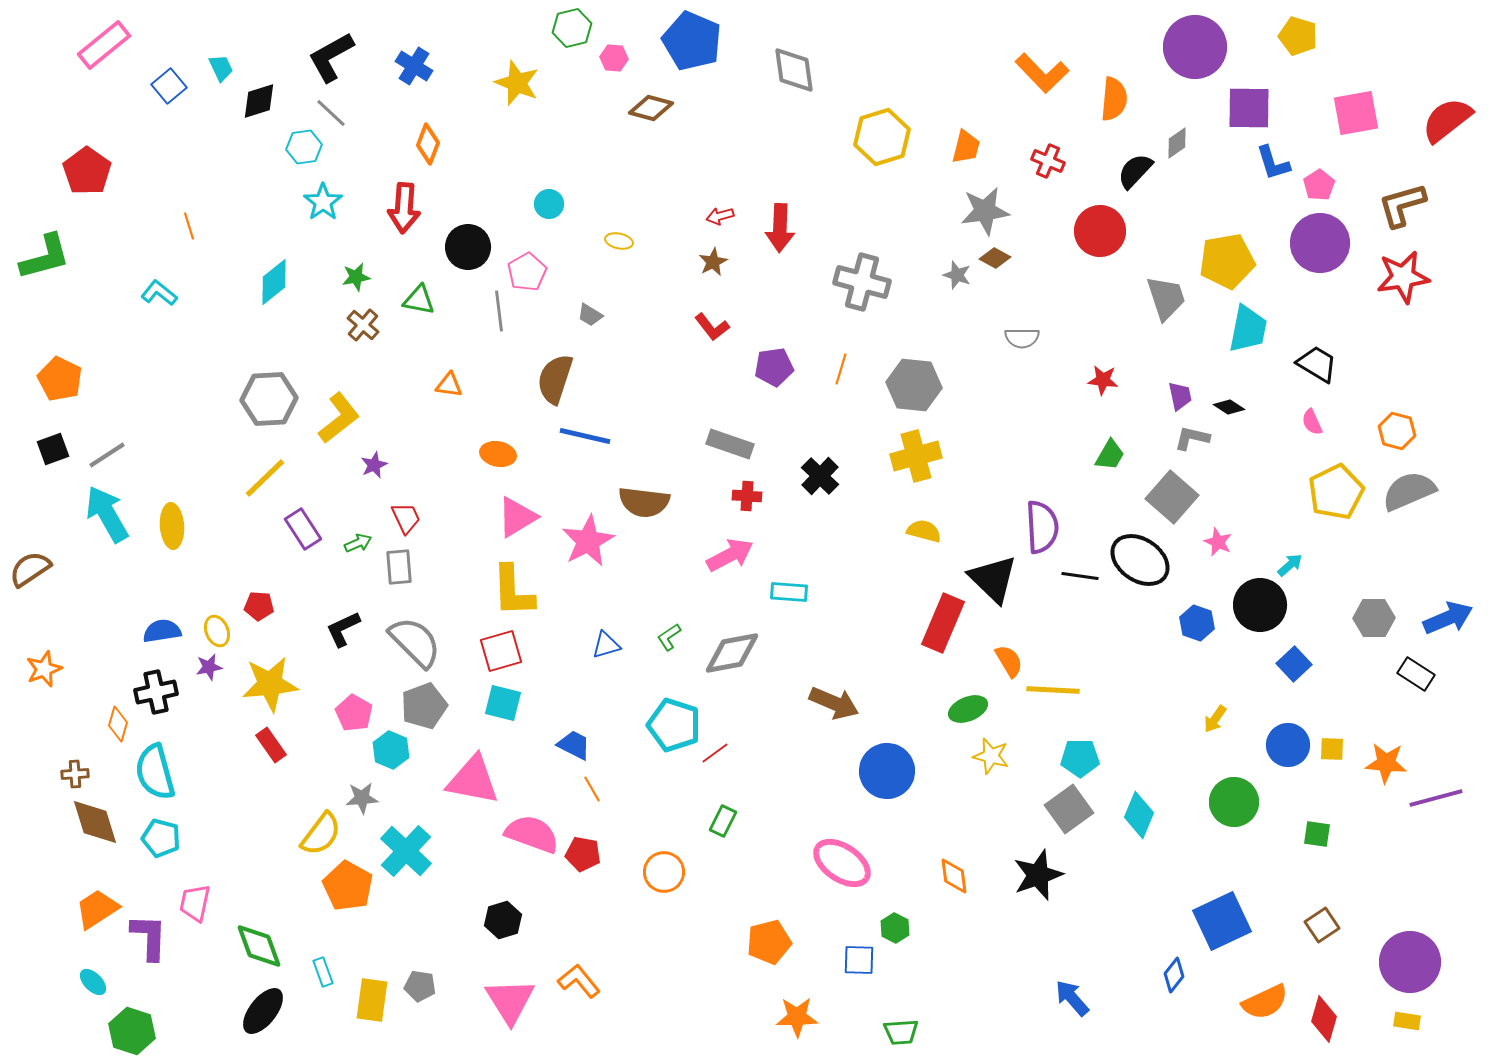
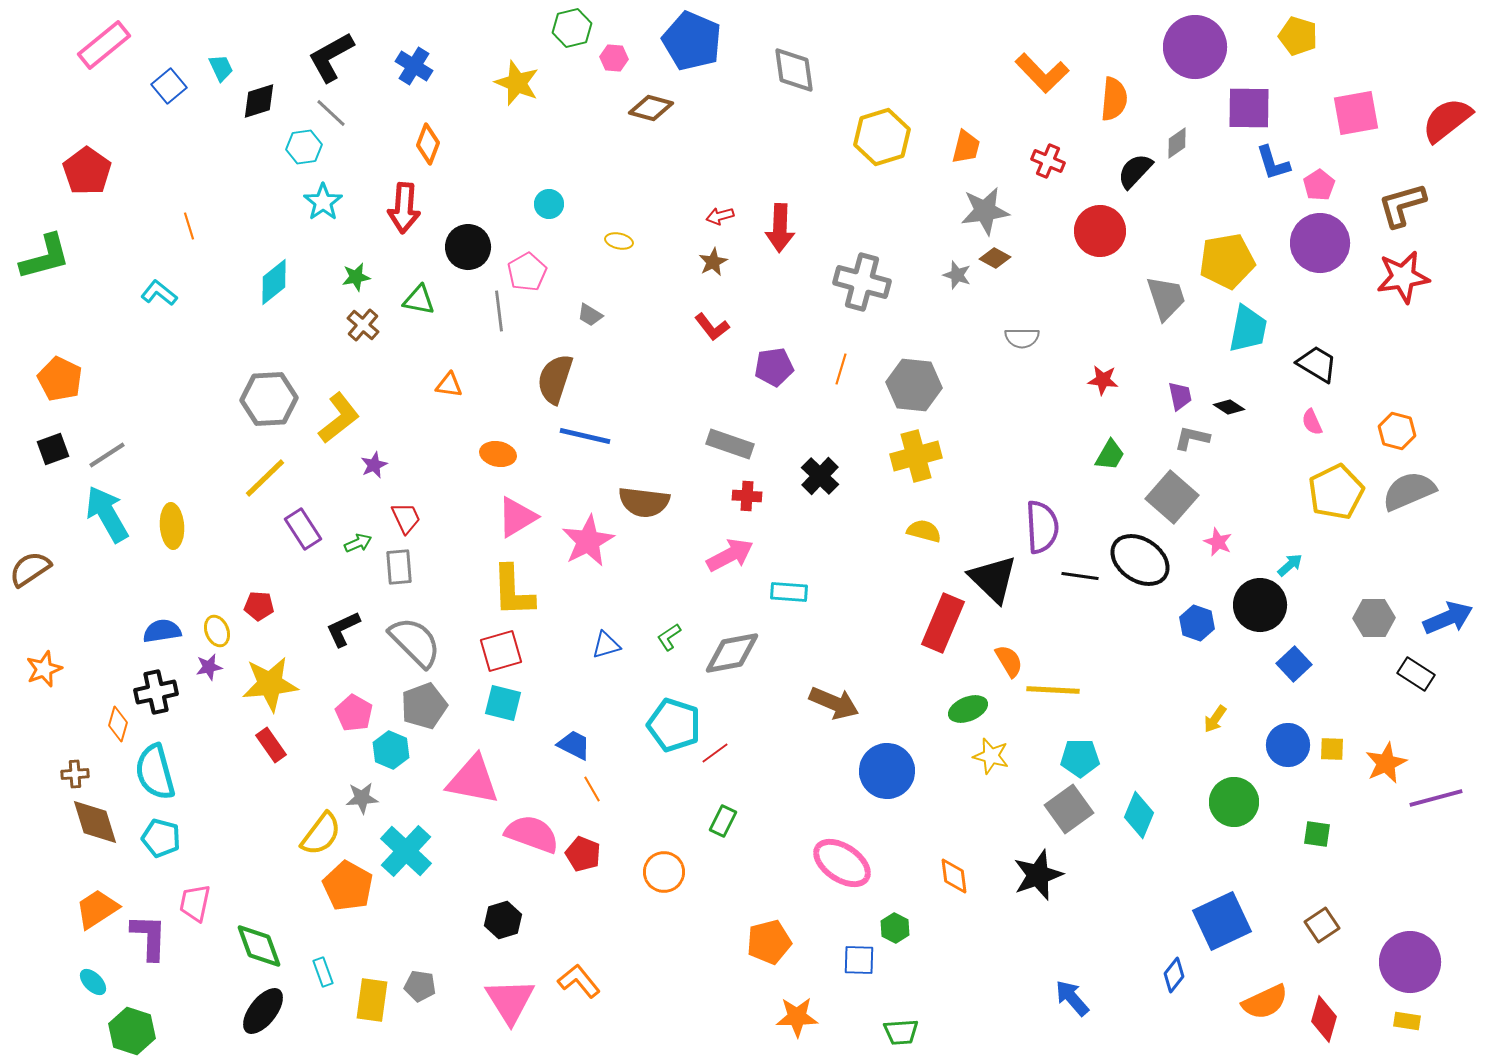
orange star at (1386, 763): rotated 30 degrees counterclockwise
red pentagon at (583, 854): rotated 12 degrees clockwise
